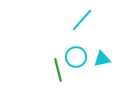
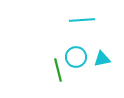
cyan line: rotated 45 degrees clockwise
